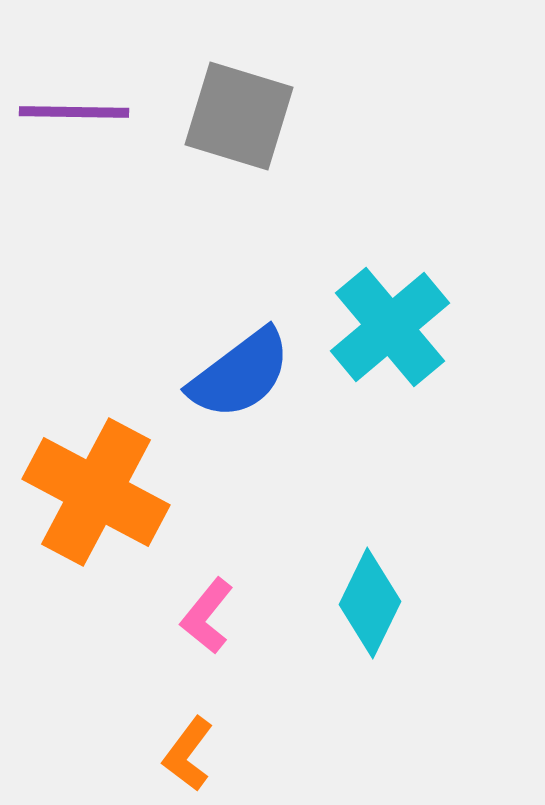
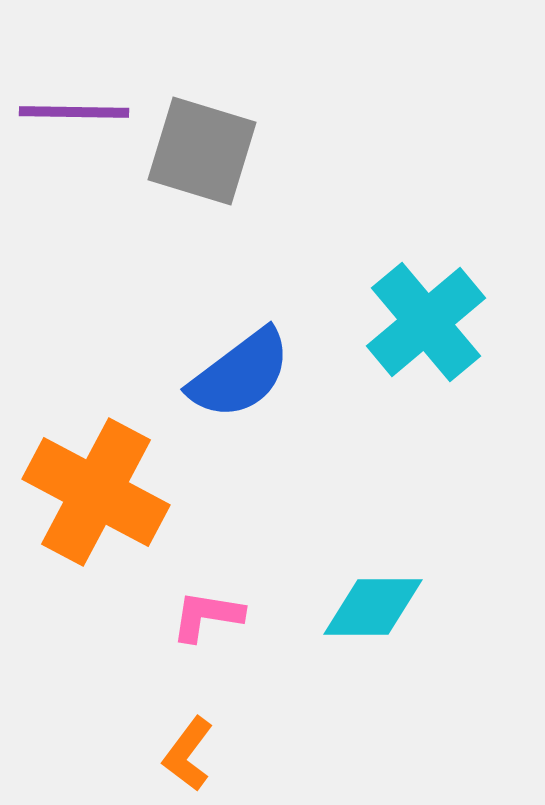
gray square: moved 37 px left, 35 px down
cyan cross: moved 36 px right, 5 px up
cyan diamond: moved 3 px right, 4 px down; rotated 64 degrees clockwise
pink L-shape: rotated 60 degrees clockwise
